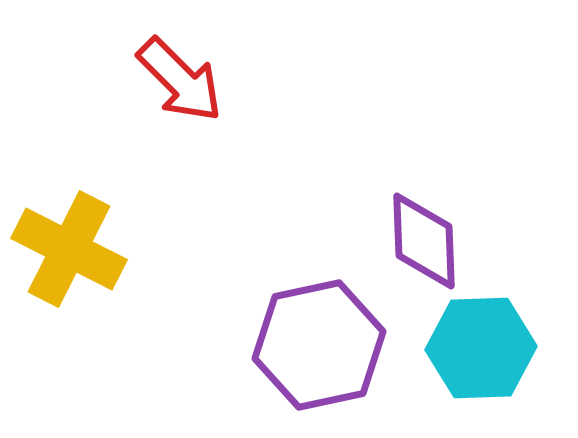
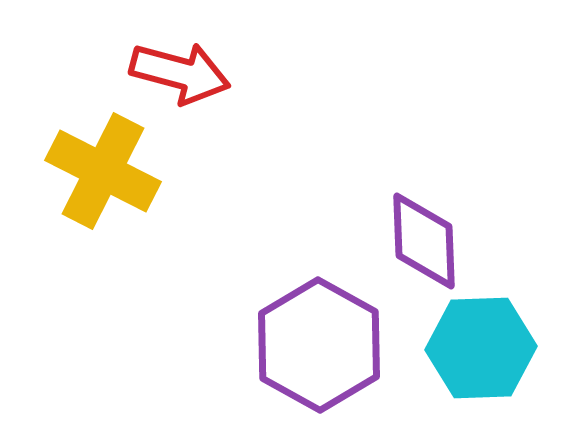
red arrow: moved 7 px up; rotated 30 degrees counterclockwise
yellow cross: moved 34 px right, 78 px up
purple hexagon: rotated 19 degrees counterclockwise
